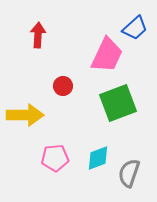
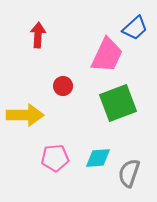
cyan diamond: rotated 16 degrees clockwise
